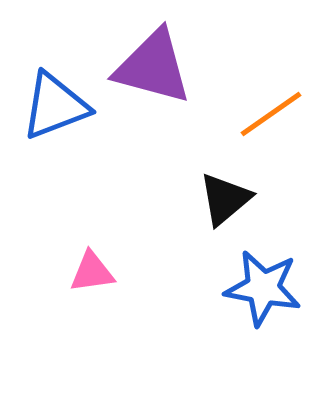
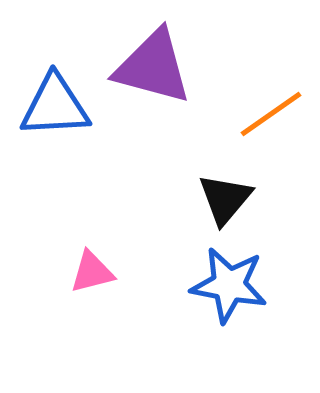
blue triangle: rotated 18 degrees clockwise
black triangle: rotated 10 degrees counterclockwise
pink triangle: rotated 6 degrees counterclockwise
blue star: moved 34 px left, 3 px up
